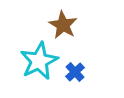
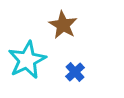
cyan star: moved 12 px left, 1 px up
